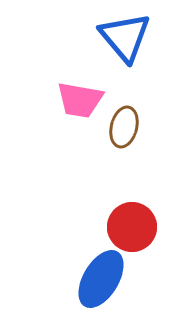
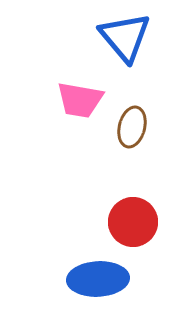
brown ellipse: moved 8 px right
red circle: moved 1 px right, 5 px up
blue ellipse: moved 3 px left; rotated 56 degrees clockwise
